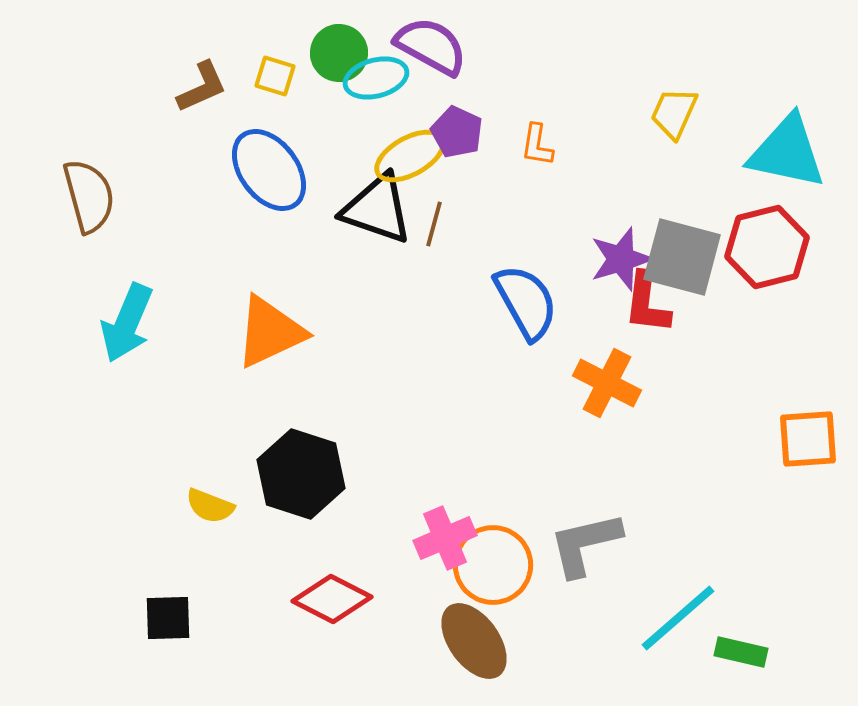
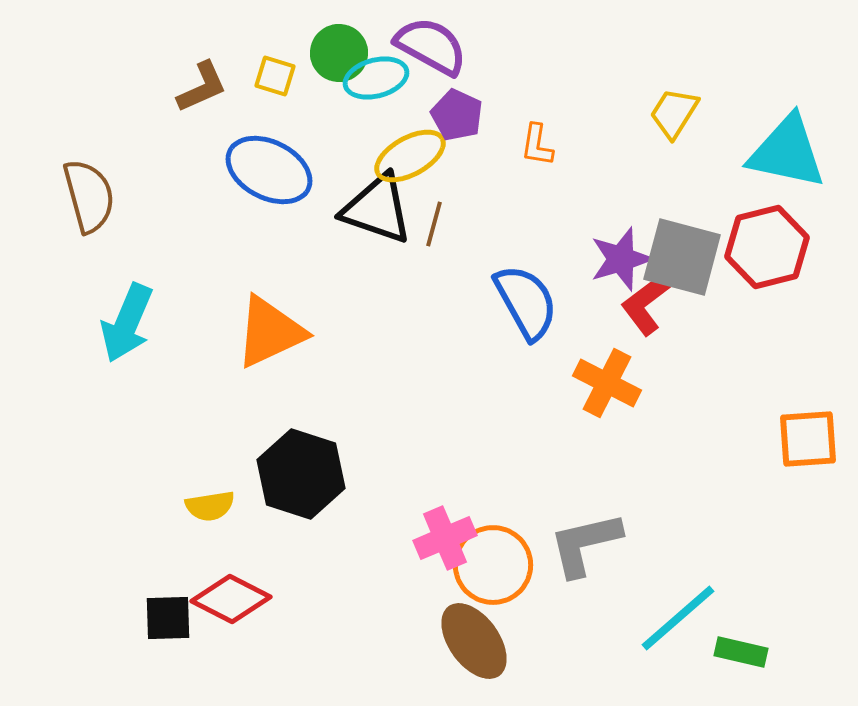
yellow trapezoid: rotated 8 degrees clockwise
purple pentagon: moved 17 px up
blue ellipse: rotated 26 degrees counterclockwise
red L-shape: rotated 46 degrees clockwise
yellow semicircle: rotated 30 degrees counterclockwise
red diamond: moved 101 px left
